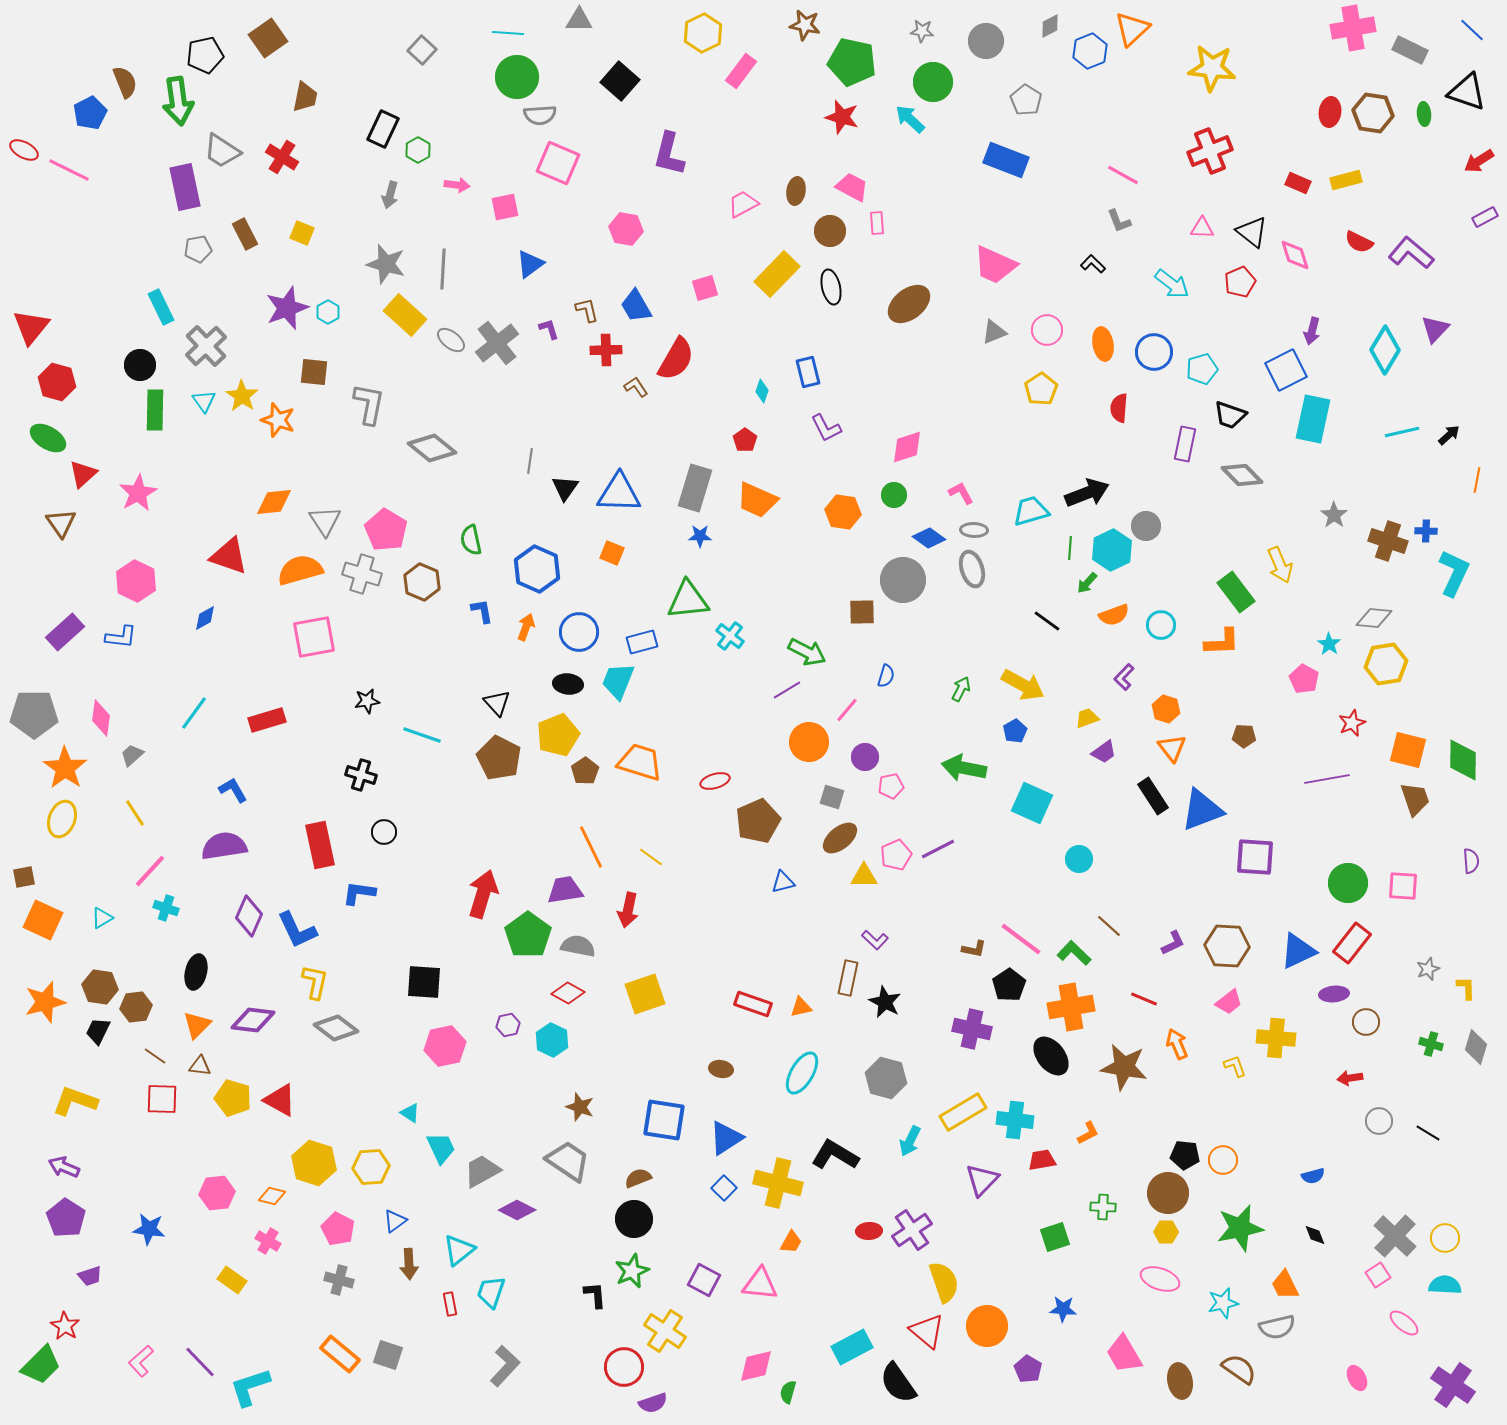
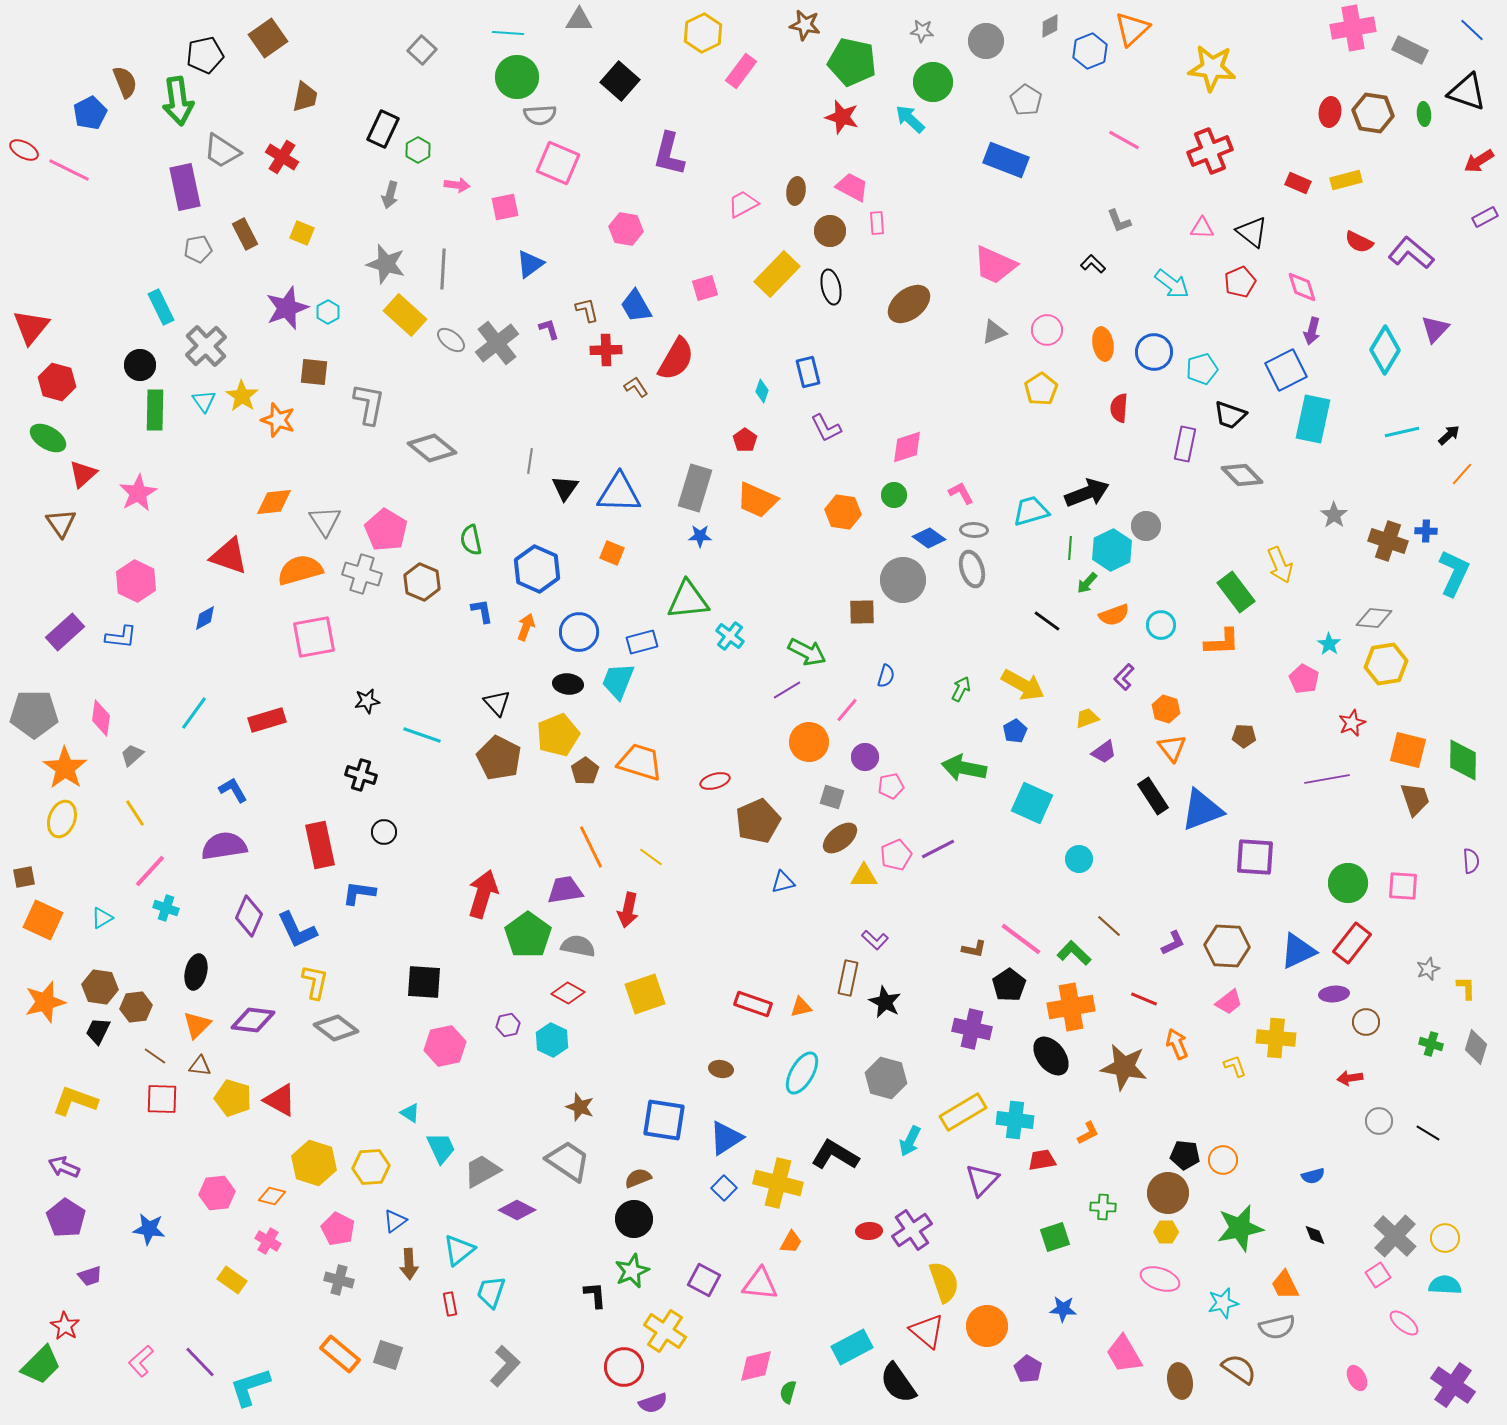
pink line at (1123, 175): moved 1 px right, 35 px up
pink diamond at (1295, 255): moved 7 px right, 32 px down
orange line at (1477, 480): moved 15 px left, 6 px up; rotated 30 degrees clockwise
